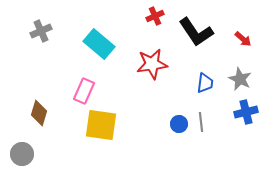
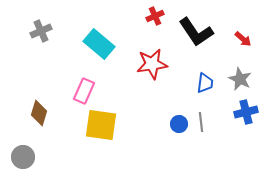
gray circle: moved 1 px right, 3 px down
